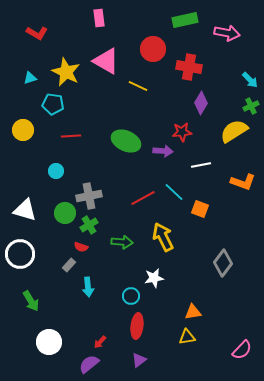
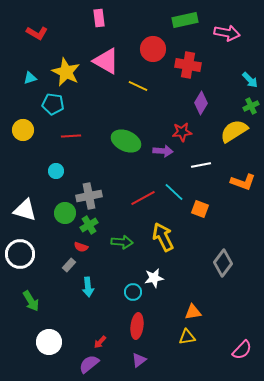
red cross at (189, 67): moved 1 px left, 2 px up
cyan circle at (131, 296): moved 2 px right, 4 px up
